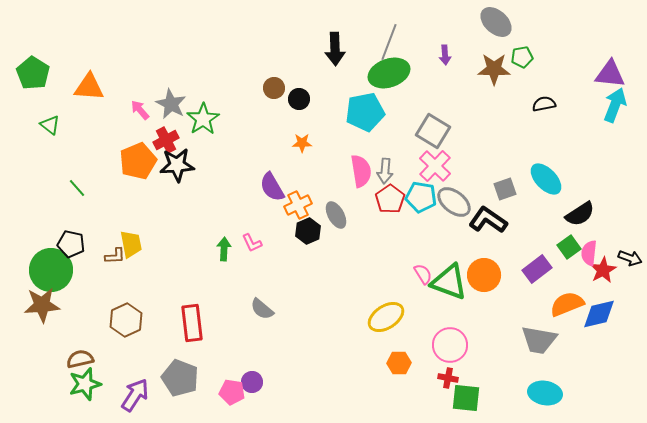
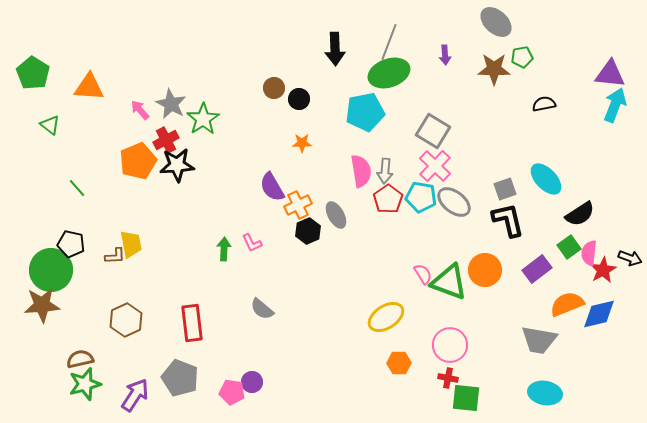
red pentagon at (390, 199): moved 2 px left
black L-shape at (488, 220): moved 20 px right; rotated 42 degrees clockwise
orange circle at (484, 275): moved 1 px right, 5 px up
